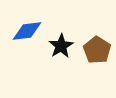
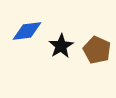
brown pentagon: rotated 8 degrees counterclockwise
